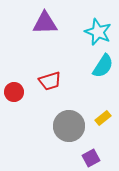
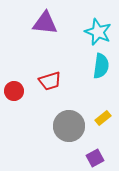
purple triangle: rotated 8 degrees clockwise
cyan semicircle: moved 2 px left; rotated 25 degrees counterclockwise
red circle: moved 1 px up
purple square: moved 4 px right
